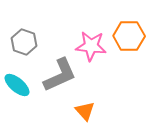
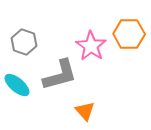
orange hexagon: moved 2 px up
pink star: rotated 28 degrees clockwise
gray L-shape: rotated 9 degrees clockwise
